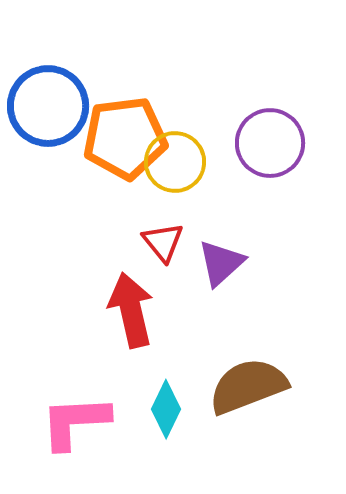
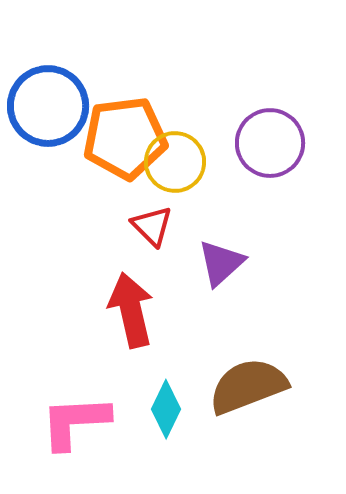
red triangle: moved 11 px left, 16 px up; rotated 6 degrees counterclockwise
